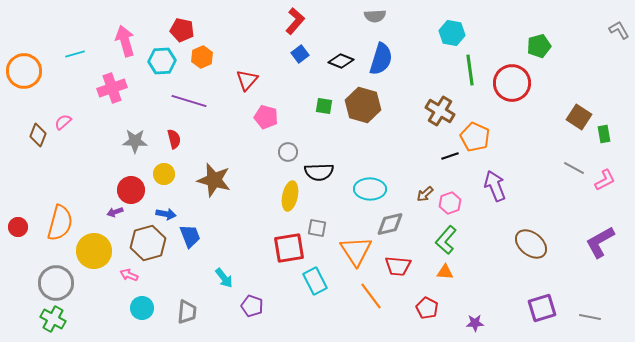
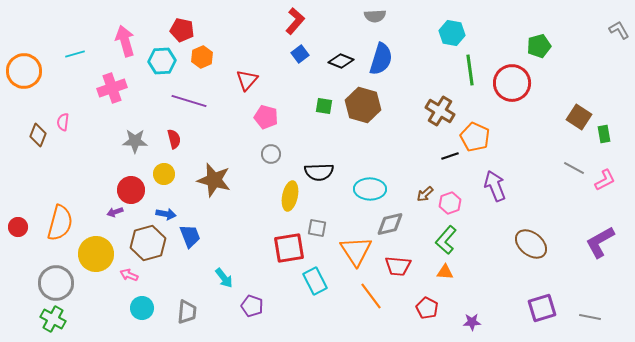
pink semicircle at (63, 122): rotated 42 degrees counterclockwise
gray circle at (288, 152): moved 17 px left, 2 px down
yellow circle at (94, 251): moved 2 px right, 3 px down
purple star at (475, 323): moved 3 px left, 1 px up
